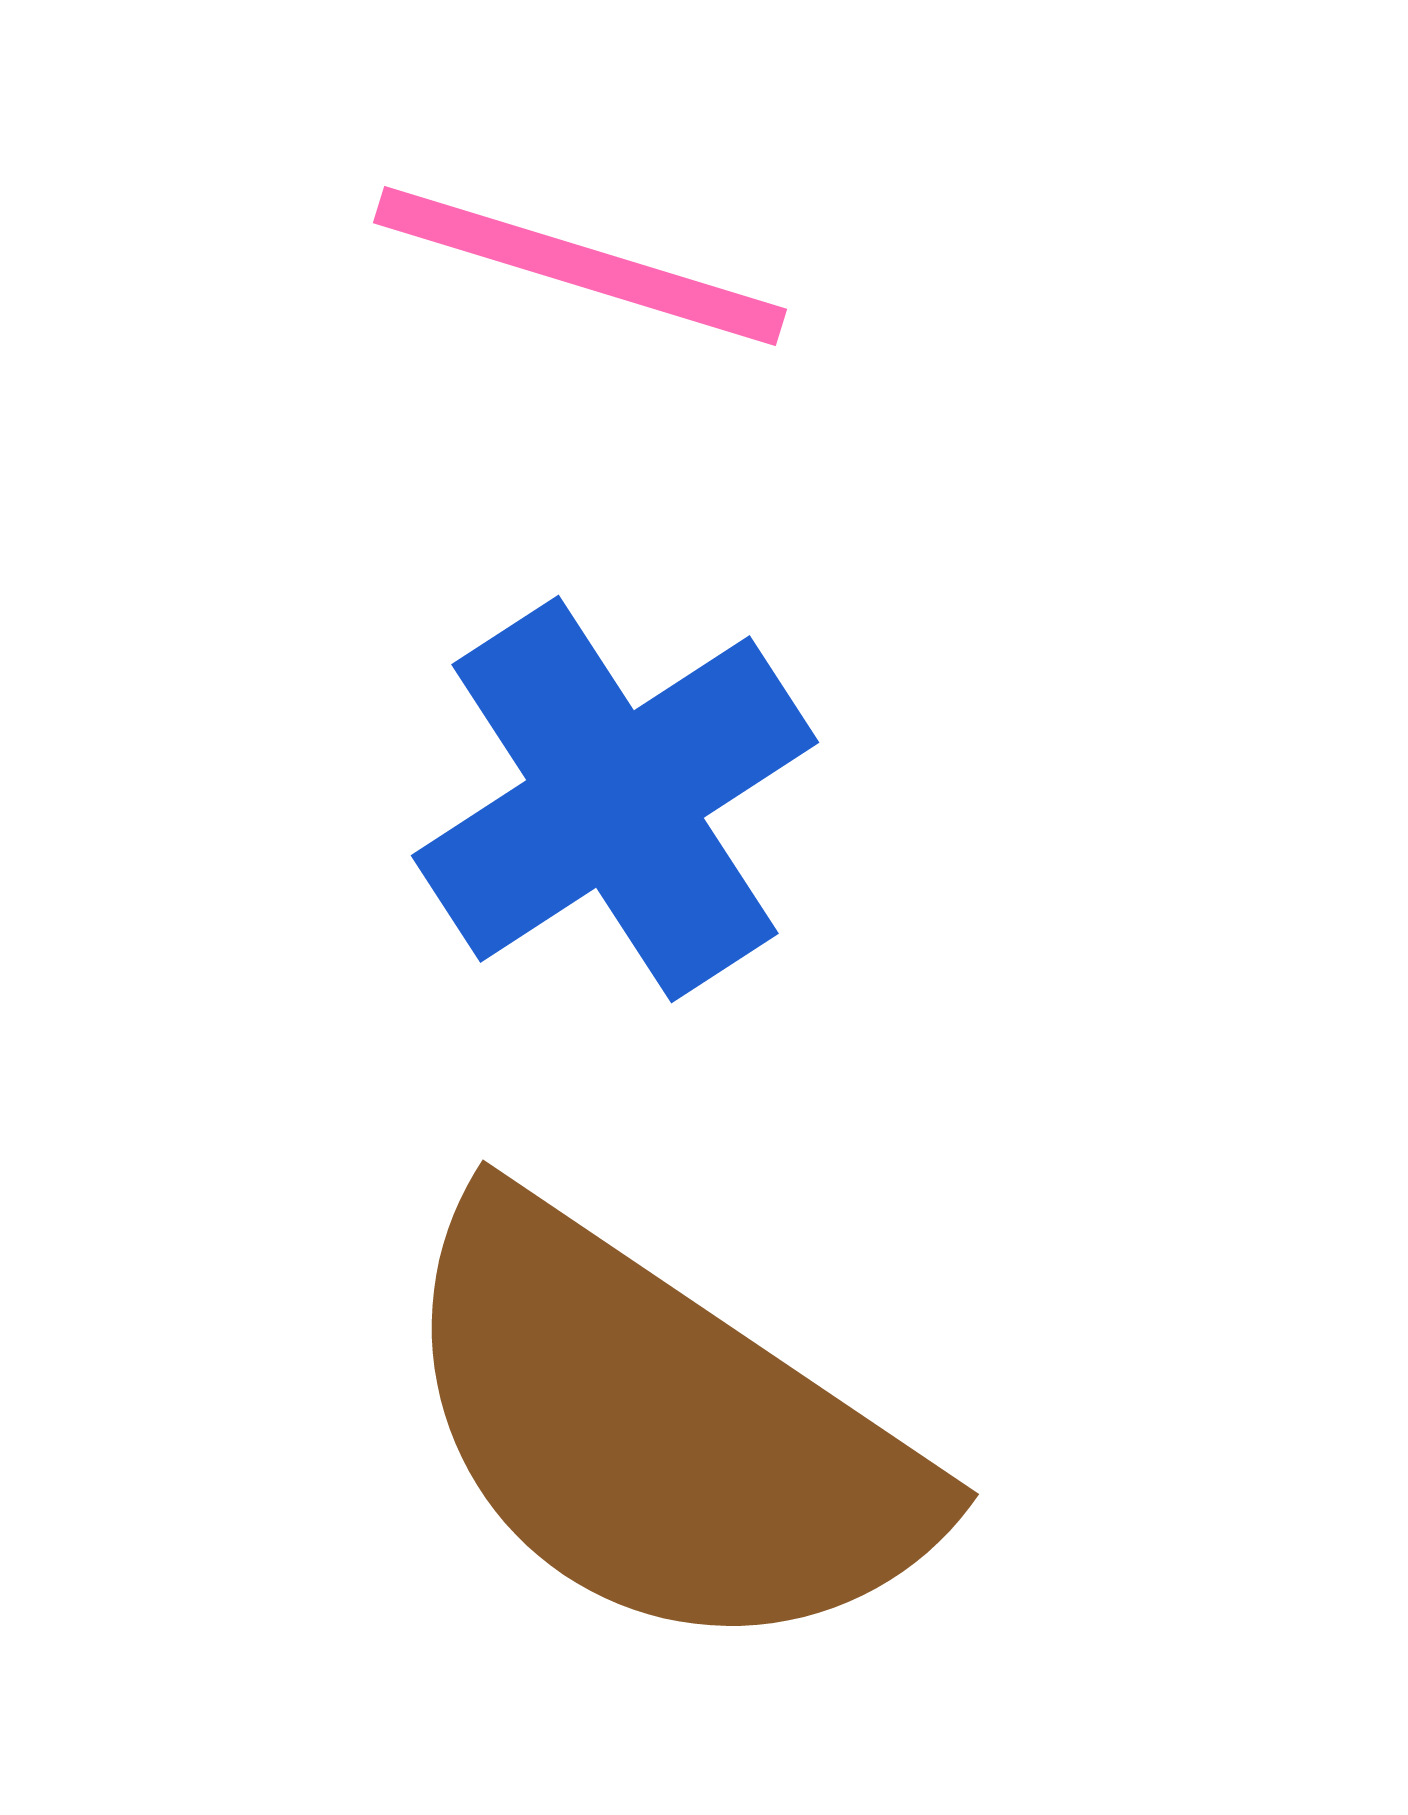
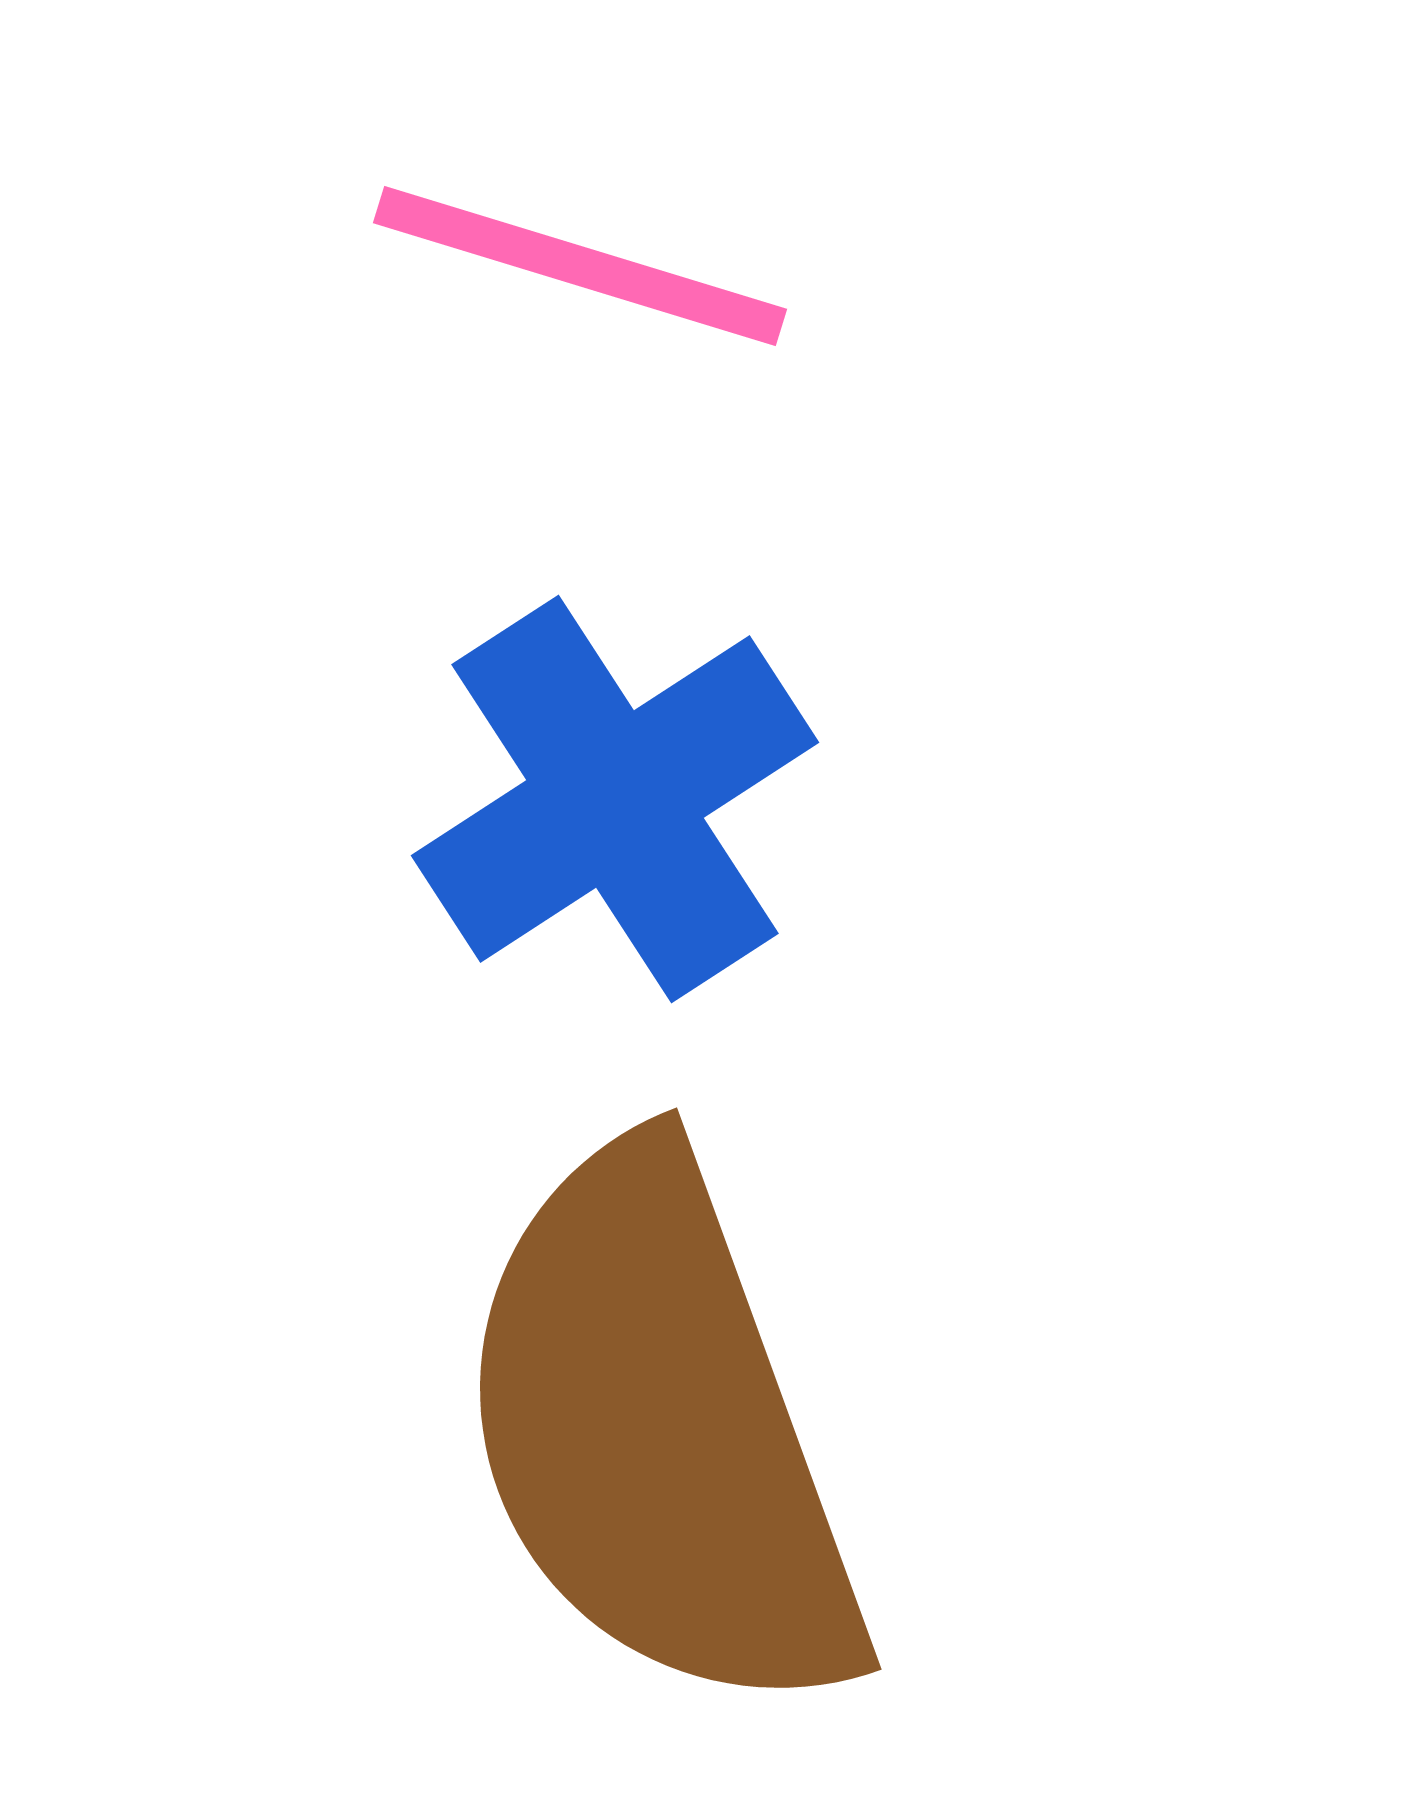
brown semicircle: rotated 36 degrees clockwise
